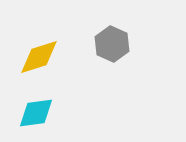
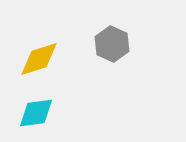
yellow diamond: moved 2 px down
